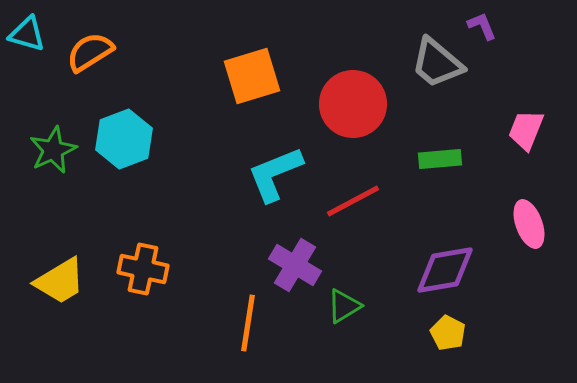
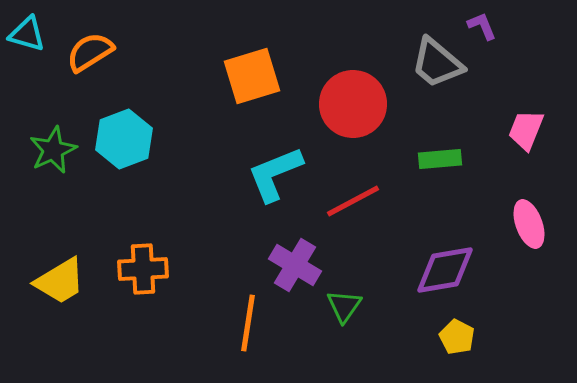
orange cross: rotated 15 degrees counterclockwise
green triangle: rotated 24 degrees counterclockwise
yellow pentagon: moved 9 px right, 4 px down
